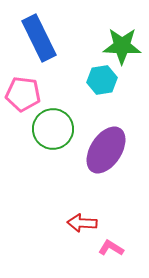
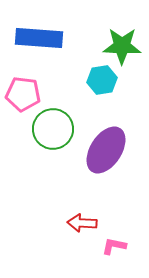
blue rectangle: rotated 60 degrees counterclockwise
pink L-shape: moved 3 px right, 2 px up; rotated 20 degrees counterclockwise
